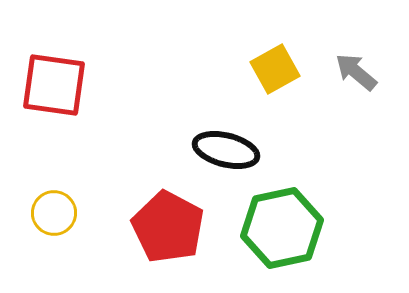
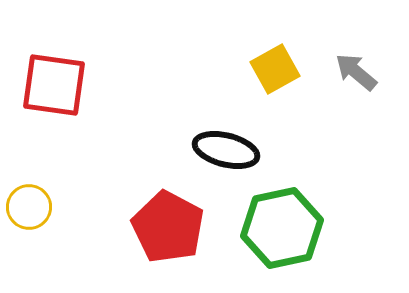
yellow circle: moved 25 px left, 6 px up
